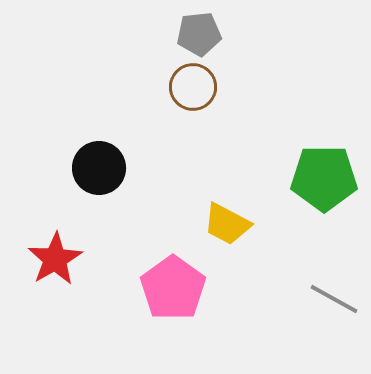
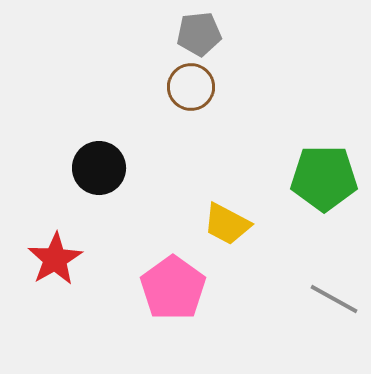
brown circle: moved 2 px left
